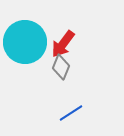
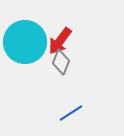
red arrow: moved 3 px left, 3 px up
gray diamond: moved 5 px up
